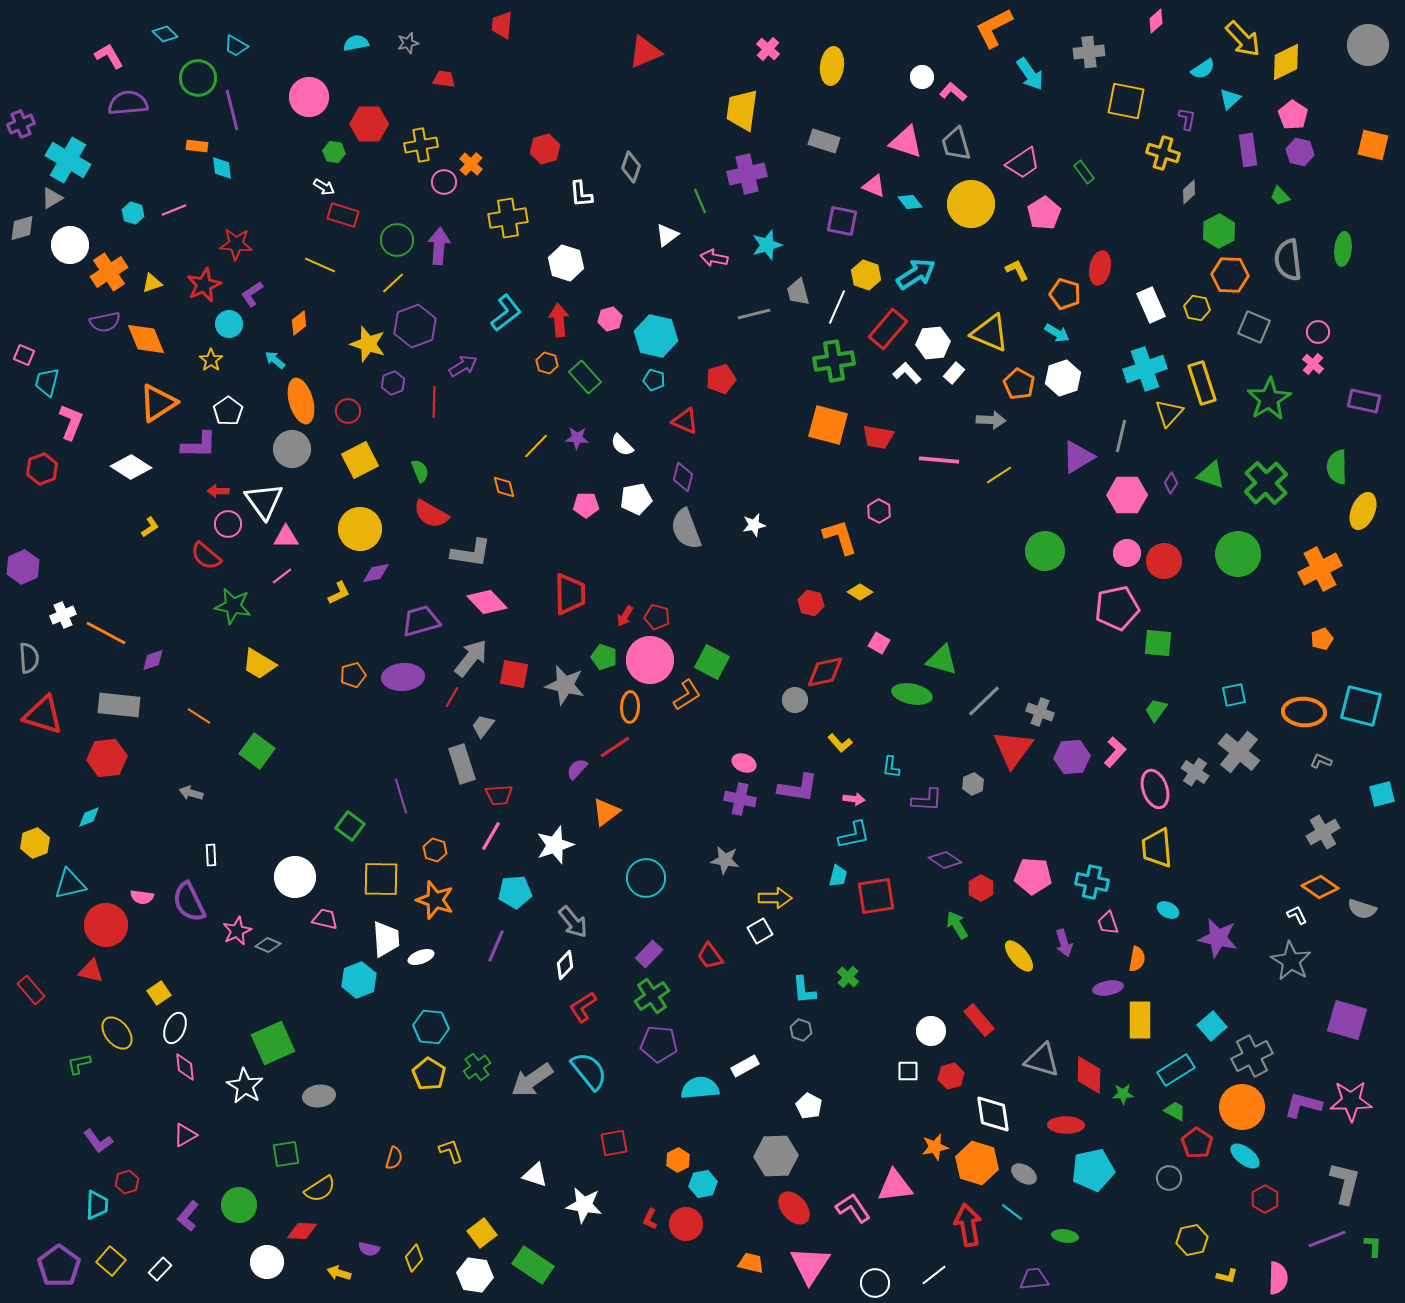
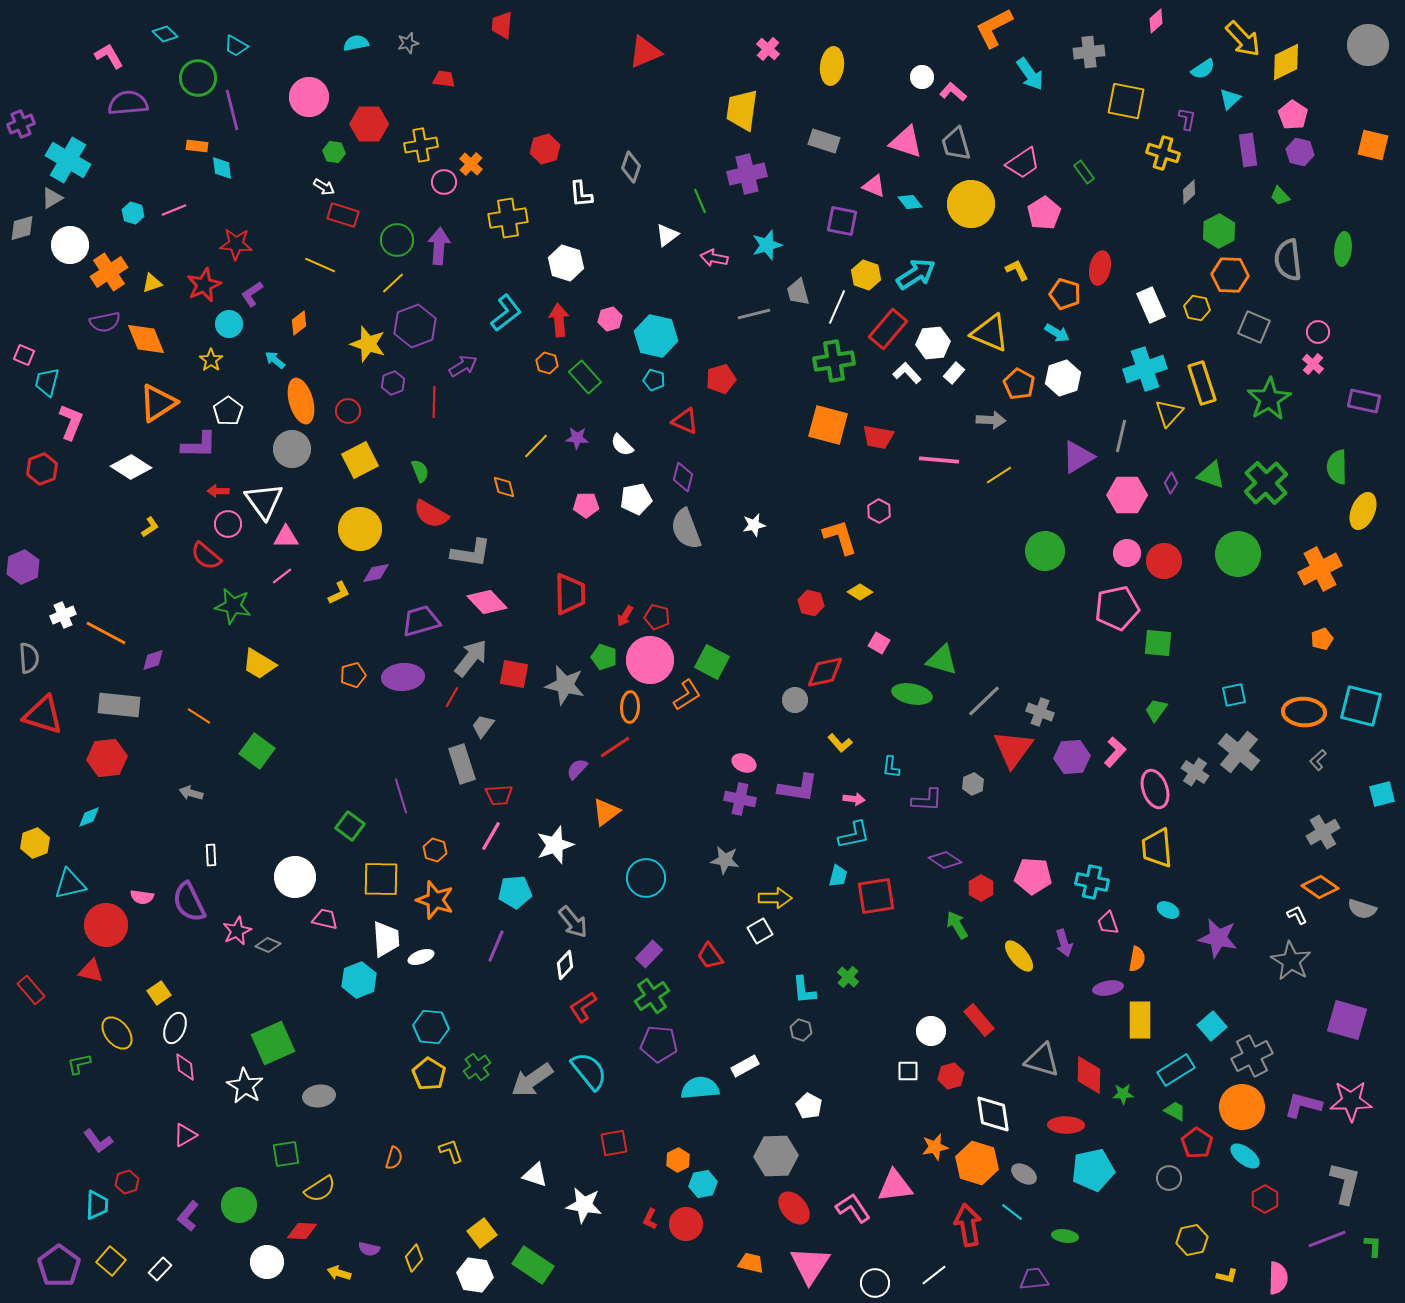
gray L-shape at (1321, 761): moved 3 px left, 1 px up; rotated 65 degrees counterclockwise
